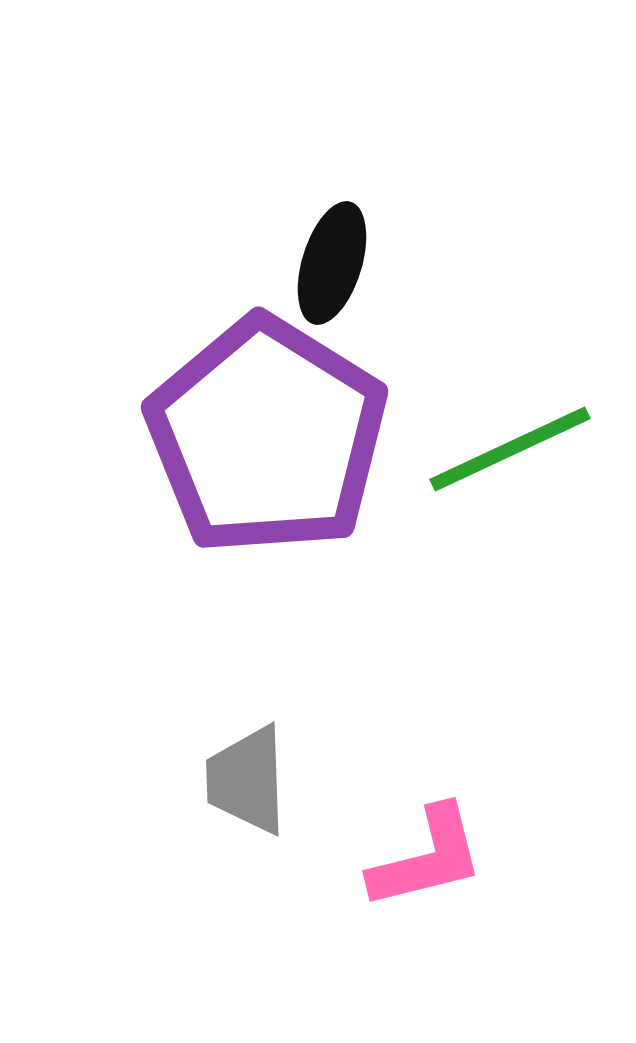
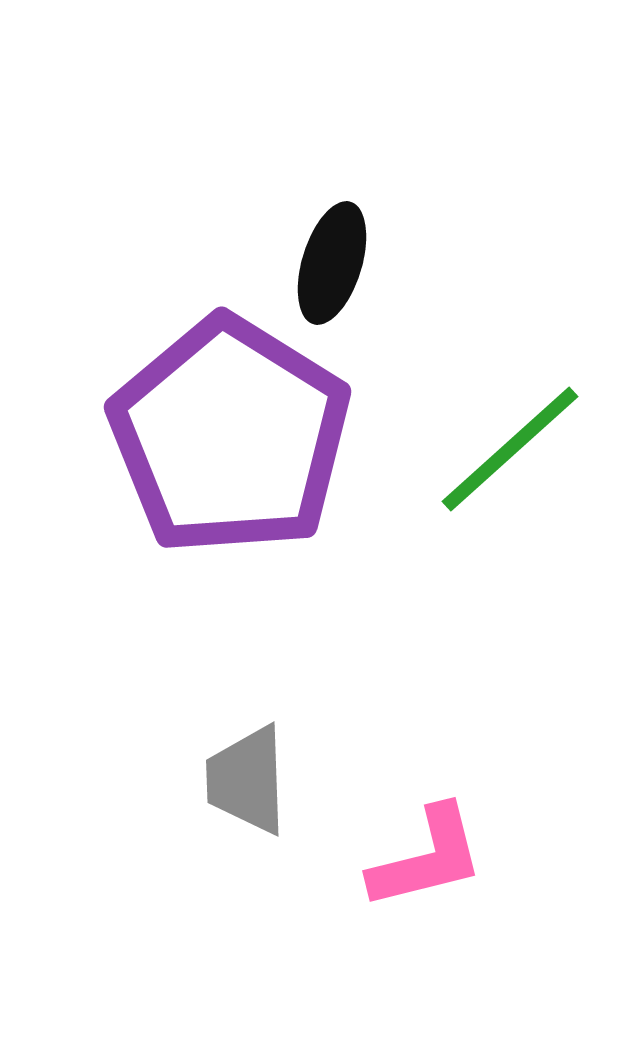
purple pentagon: moved 37 px left
green line: rotated 17 degrees counterclockwise
